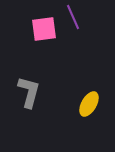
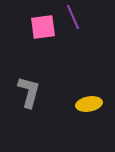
pink square: moved 1 px left, 2 px up
yellow ellipse: rotated 50 degrees clockwise
